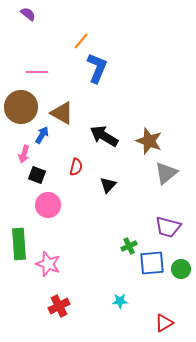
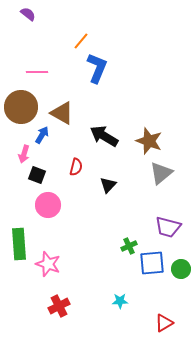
gray triangle: moved 5 px left
